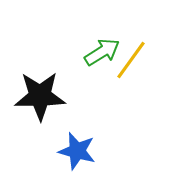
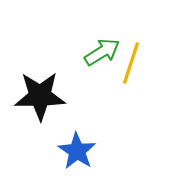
yellow line: moved 3 px down; rotated 18 degrees counterclockwise
blue star: rotated 18 degrees clockwise
